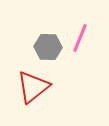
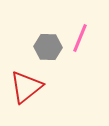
red triangle: moved 7 px left
